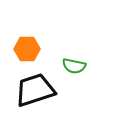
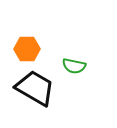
black trapezoid: moved 2 px up; rotated 48 degrees clockwise
